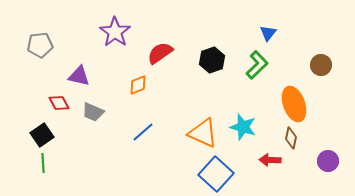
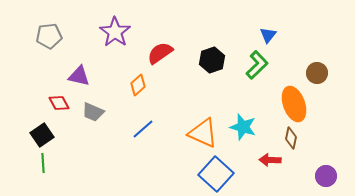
blue triangle: moved 2 px down
gray pentagon: moved 9 px right, 9 px up
brown circle: moved 4 px left, 8 px down
orange diamond: rotated 20 degrees counterclockwise
blue line: moved 3 px up
purple circle: moved 2 px left, 15 px down
